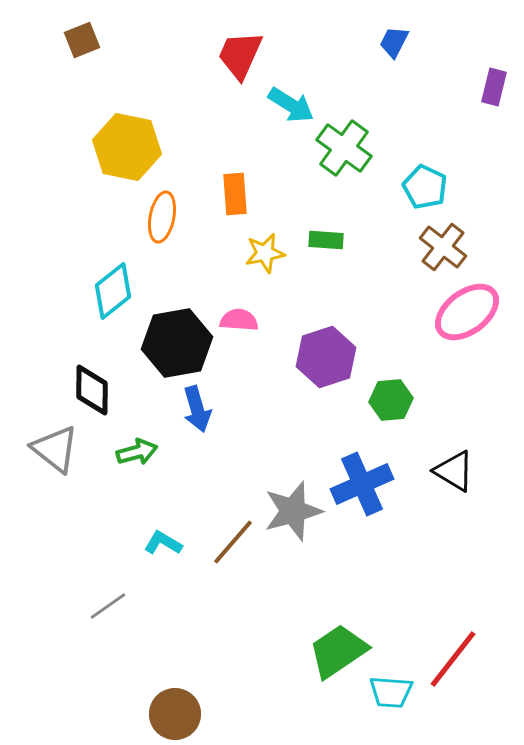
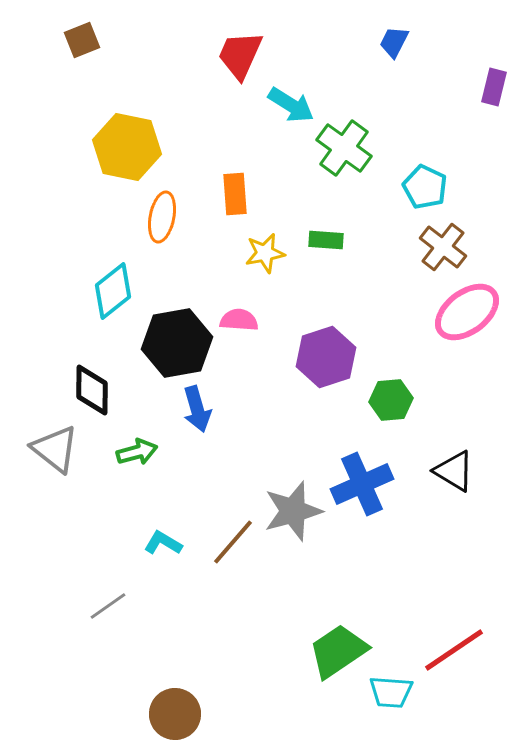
red line: moved 1 px right, 9 px up; rotated 18 degrees clockwise
